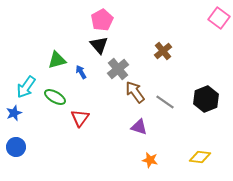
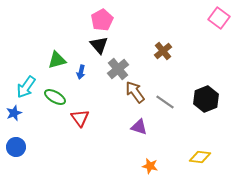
blue arrow: rotated 136 degrees counterclockwise
red triangle: rotated 12 degrees counterclockwise
orange star: moved 6 px down
